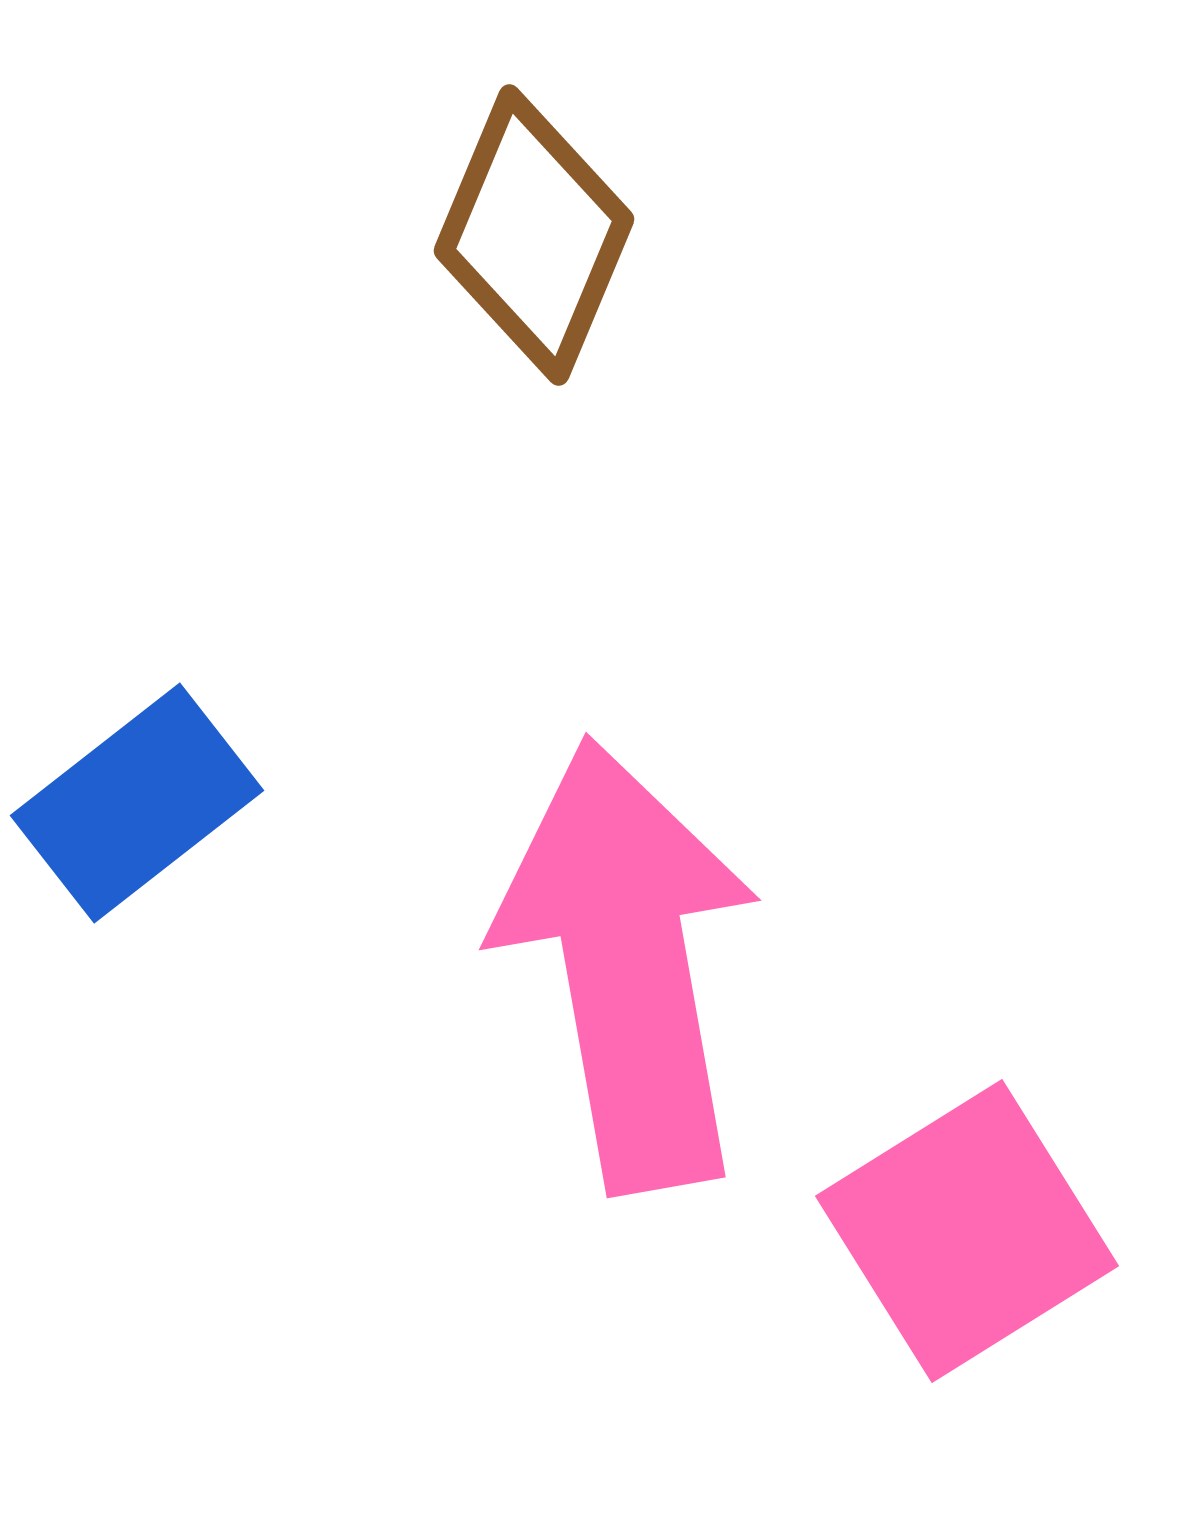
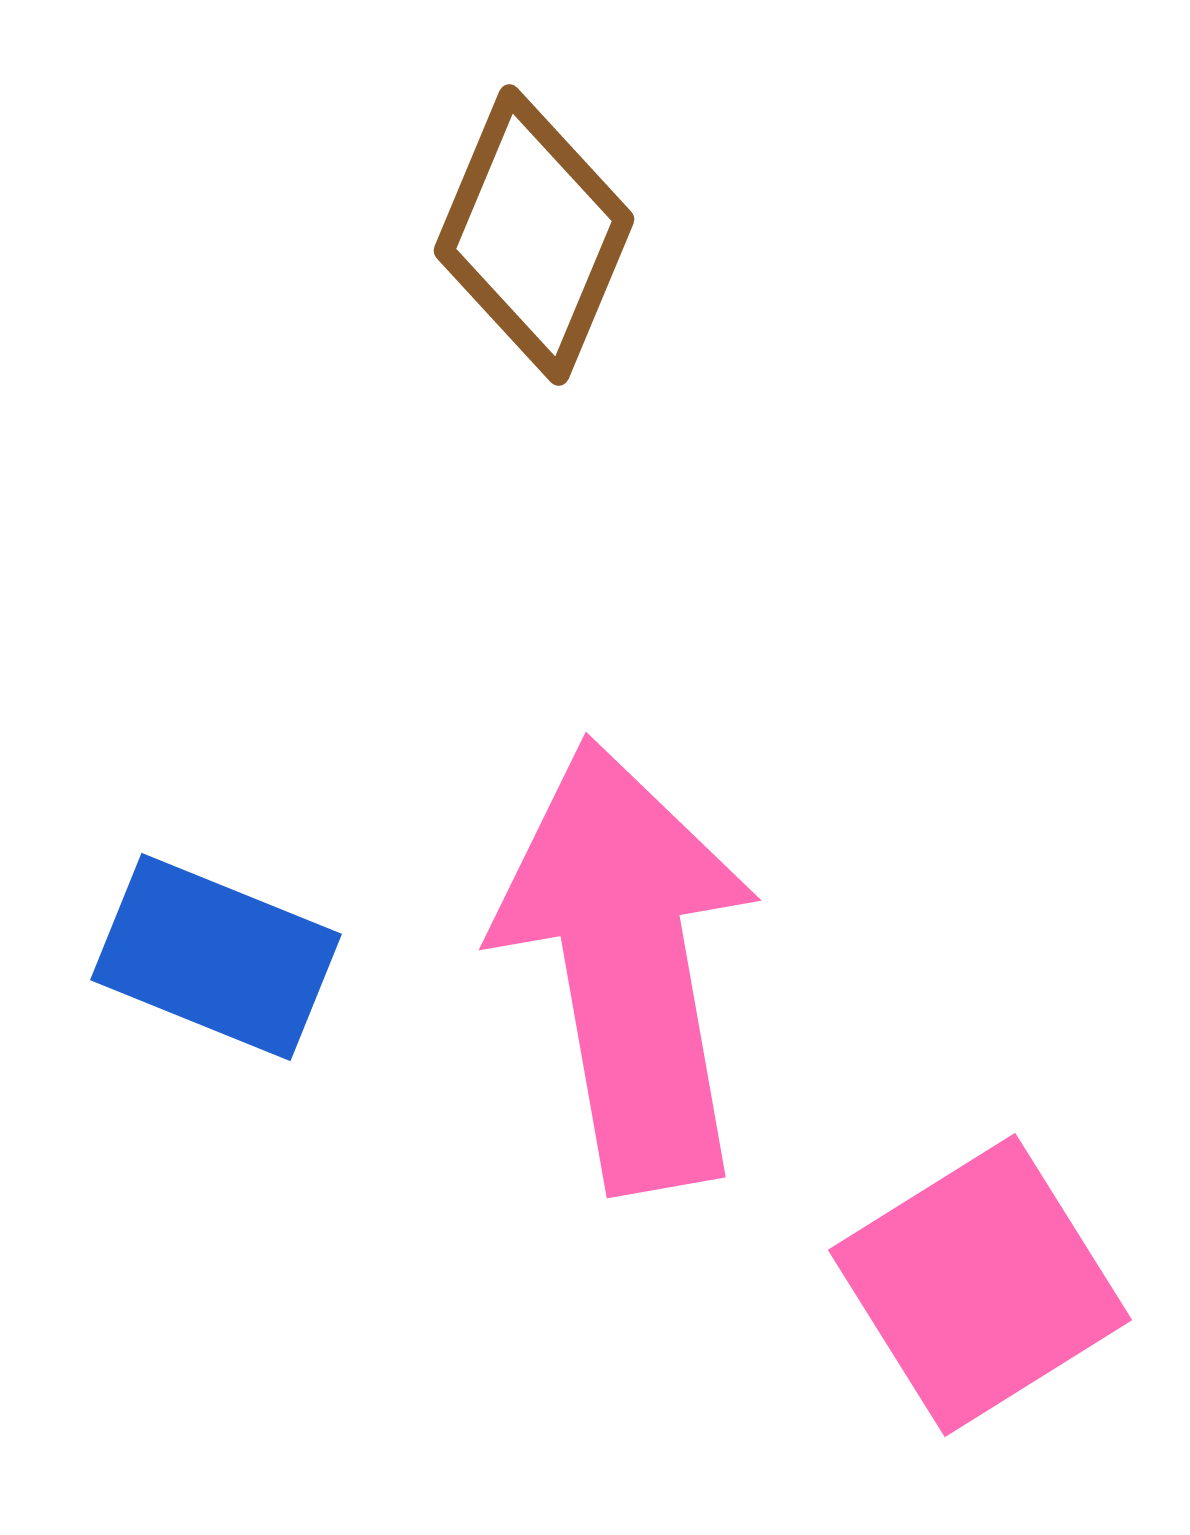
blue rectangle: moved 79 px right, 154 px down; rotated 60 degrees clockwise
pink square: moved 13 px right, 54 px down
